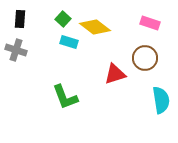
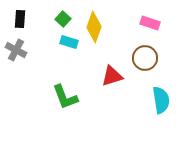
yellow diamond: moved 1 px left; rotated 72 degrees clockwise
gray cross: rotated 10 degrees clockwise
red triangle: moved 3 px left, 2 px down
